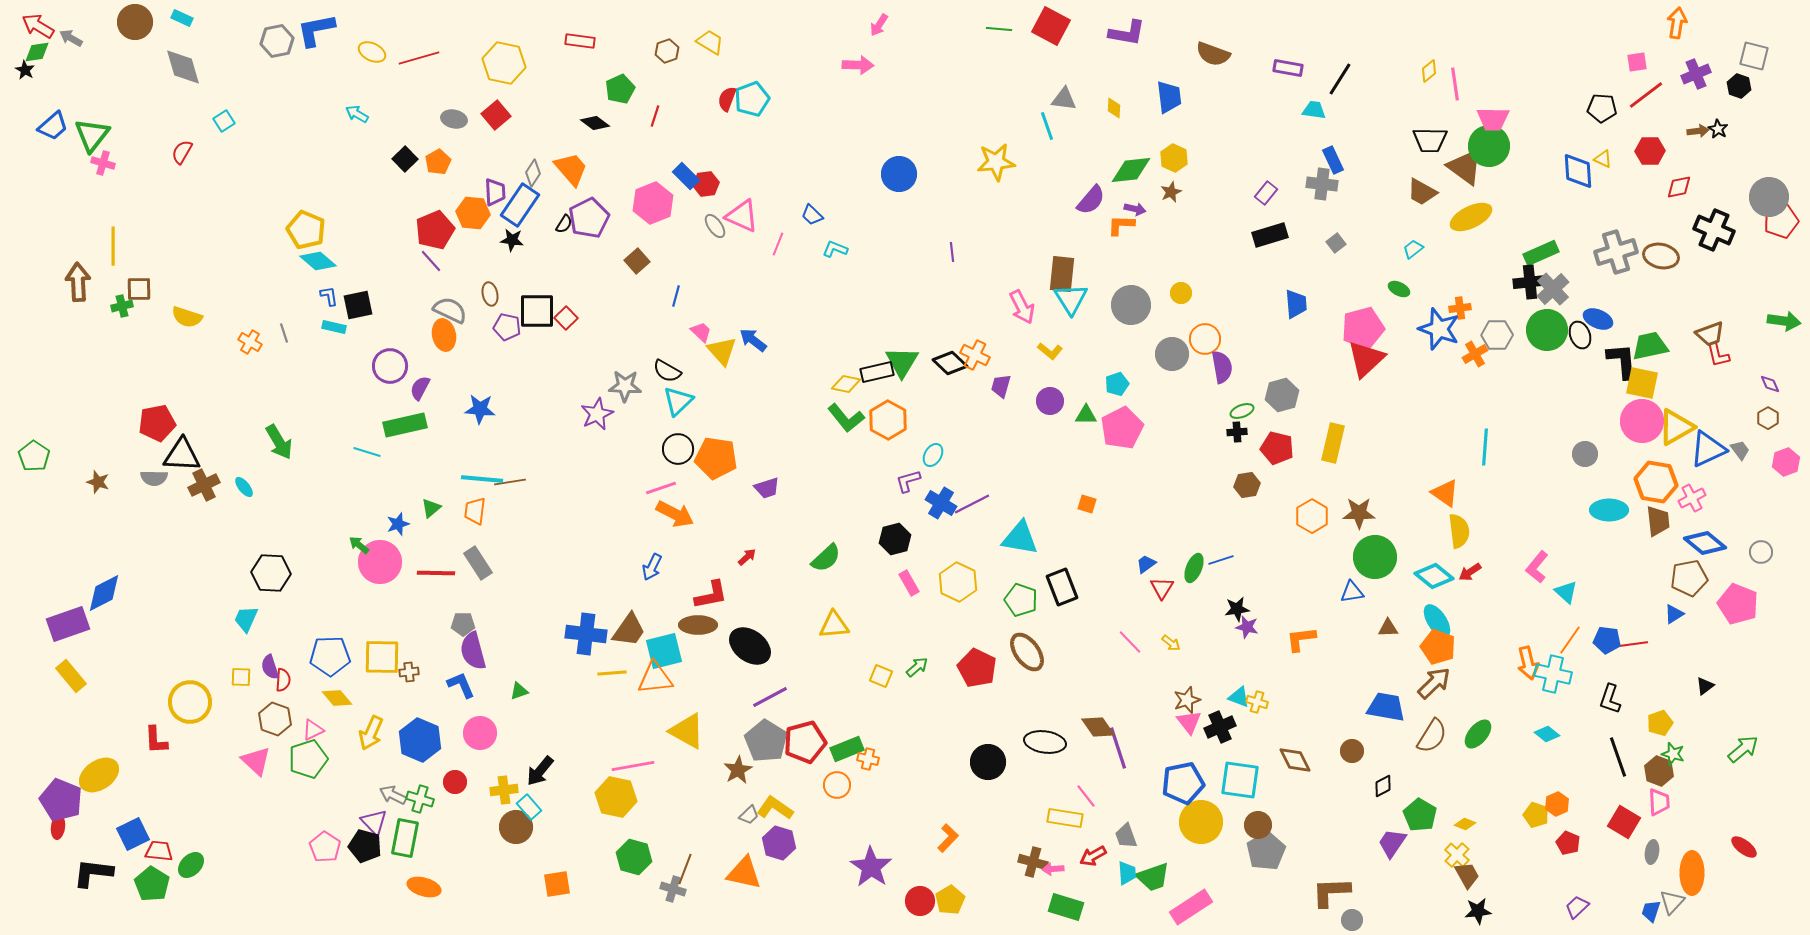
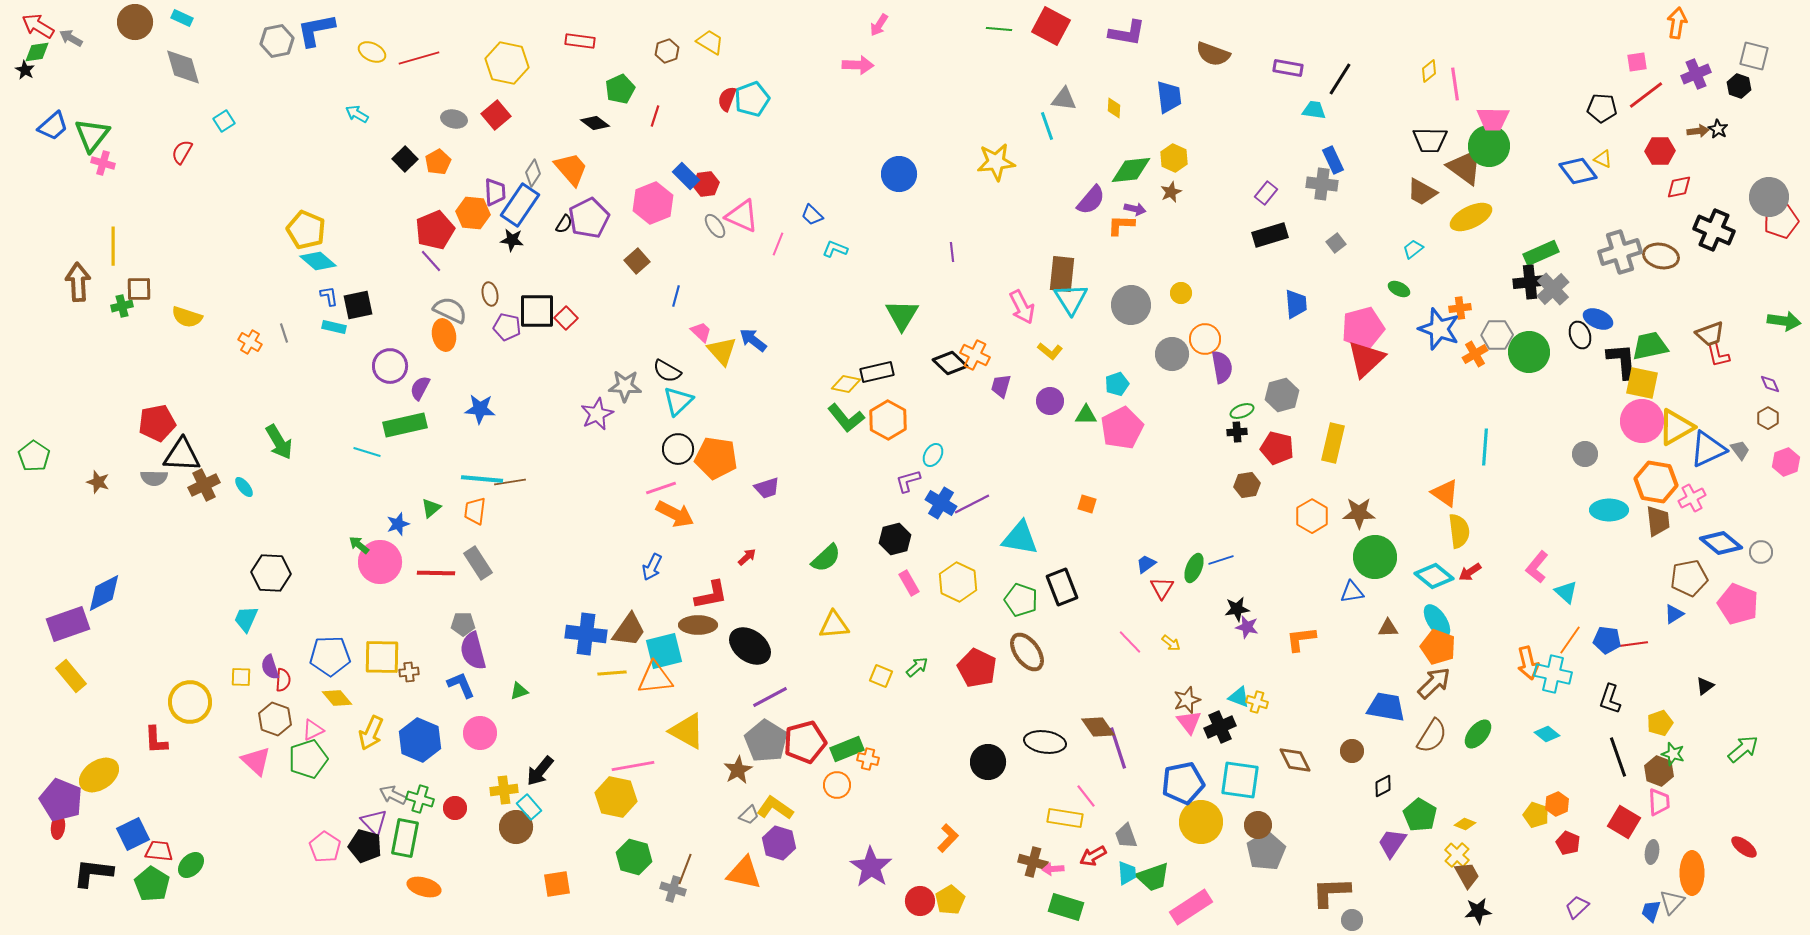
yellow hexagon at (504, 63): moved 3 px right
red hexagon at (1650, 151): moved 10 px right
blue diamond at (1578, 171): rotated 33 degrees counterclockwise
gray cross at (1616, 252): moved 4 px right
green circle at (1547, 330): moved 18 px left, 22 px down
green triangle at (902, 362): moved 47 px up
blue diamond at (1705, 543): moved 16 px right
red circle at (455, 782): moved 26 px down
